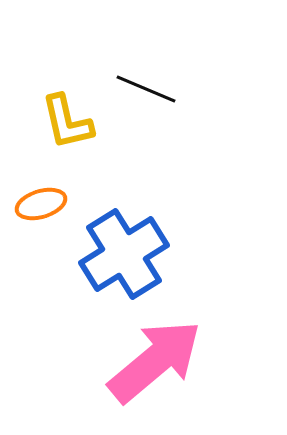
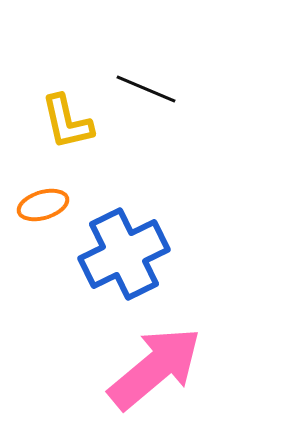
orange ellipse: moved 2 px right, 1 px down
blue cross: rotated 6 degrees clockwise
pink arrow: moved 7 px down
